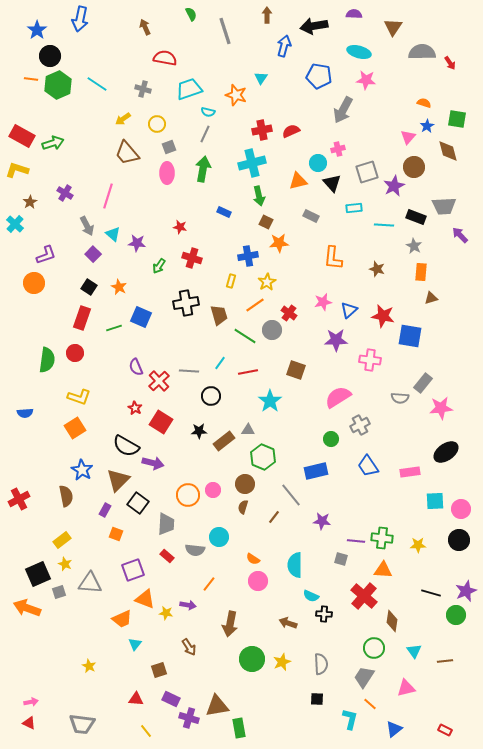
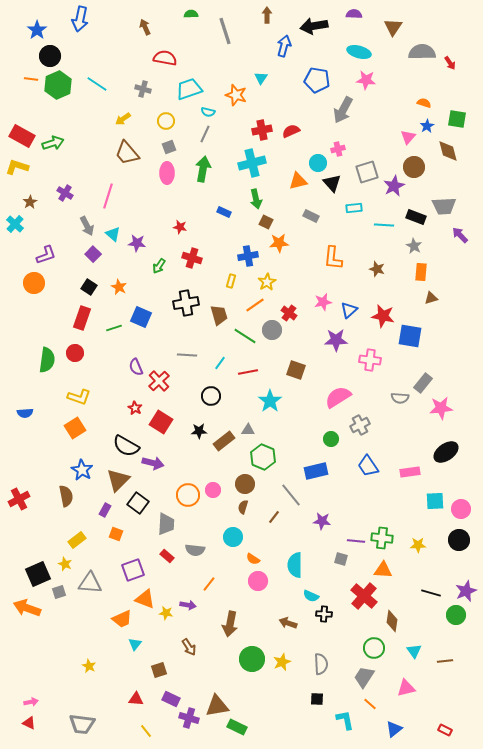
green semicircle at (191, 14): rotated 64 degrees counterclockwise
blue pentagon at (319, 76): moved 2 px left, 4 px down
yellow circle at (157, 124): moved 9 px right, 3 px up
yellow L-shape at (17, 170): moved 3 px up
green arrow at (259, 196): moved 3 px left, 3 px down
gray line at (189, 371): moved 2 px left, 16 px up
cyan circle at (219, 537): moved 14 px right
yellow rectangle at (62, 540): moved 15 px right
cyan L-shape at (350, 719): moved 5 px left, 1 px down; rotated 25 degrees counterclockwise
green rectangle at (239, 728): moved 2 px left, 1 px up; rotated 54 degrees counterclockwise
